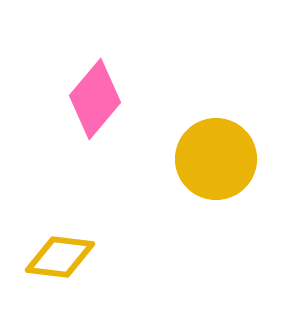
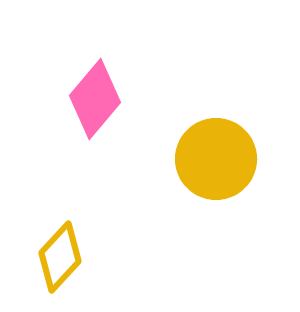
yellow diamond: rotated 54 degrees counterclockwise
